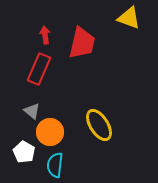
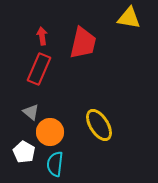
yellow triangle: rotated 10 degrees counterclockwise
red arrow: moved 3 px left, 1 px down
red trapezoid: moved 1 px right
gray triangle: moved 1 px left, 1 px down
cyan semicircle: moved 1 px up
